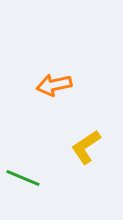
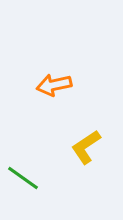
green line: rotated 12 degrees clockwise
